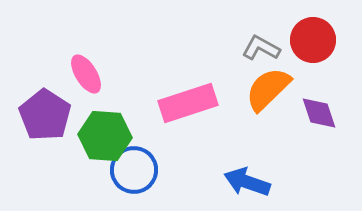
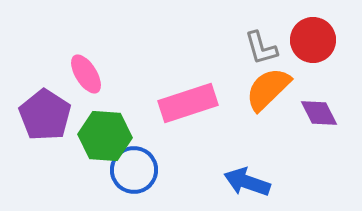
gray L-shape: rotated 135 degrees counterclockwise
purple diamond: rotated 9 degrees counterclockwise
